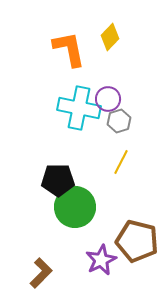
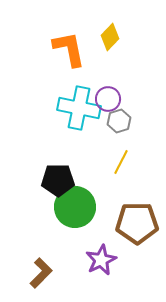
brown pentagon: moved 18 px up; rotated 15 degrees counterclockwise
